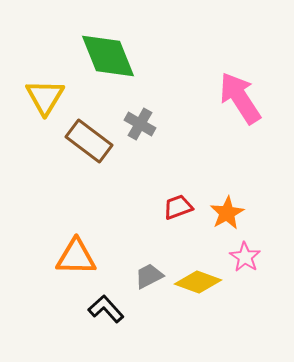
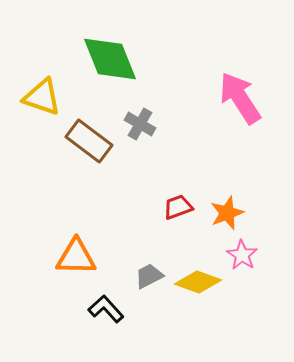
green diamond: moved 2 px right, 3 px down
yellow triangle: moved 3 px left; rotated 42 degrees counterclockwise
orange star: rotated 8 degrees clockwise
pink star: moved 3 px left, 2 px up
